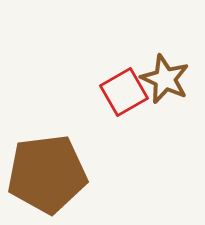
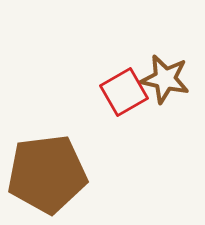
brown star: rotated 12 degrees counterclockwise
